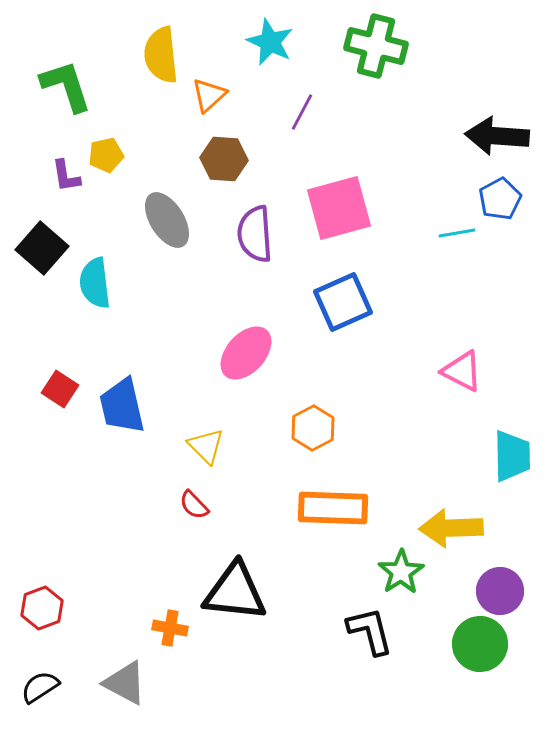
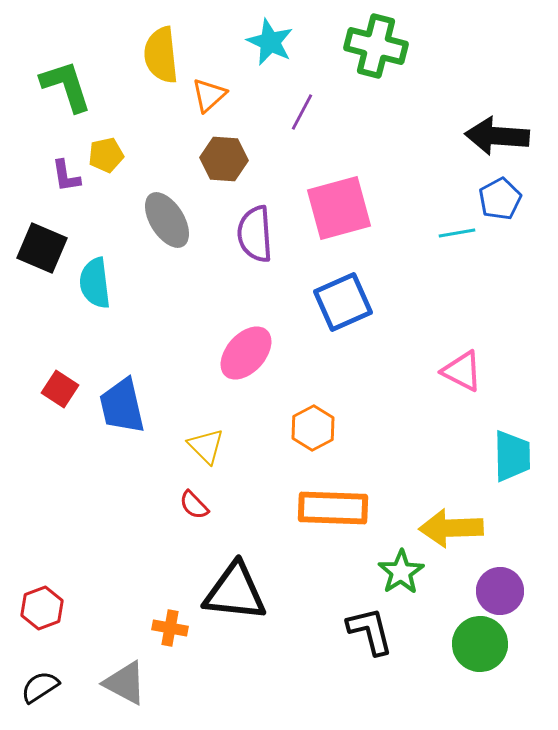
black square: rotated 18 degrees counterclockwise
